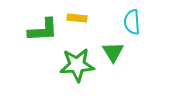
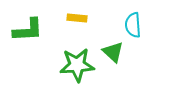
cyan semicircle: moved 1 px right, 3 px down
green L-shape: moved 15 px left
green triangle: rotated 15 degrees counterclockwise
